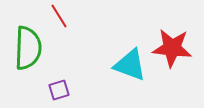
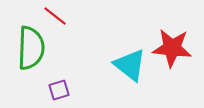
red line: moved 4 px left; rotated 20 degrees counterclockwise
green semicircle: moved 3 px right
cyan triangle: rotated 18 degrees clockwise
